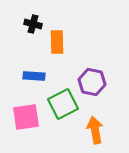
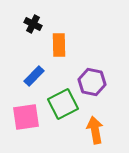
black cross: rotated 12 degrees clockwise
orange rectangle: moved 2 px right, 3 px down
blue rectangle: rotated 50 degrees counterclockwise
